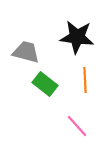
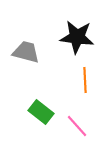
green rectangle: moved 4 px left, 28 px down
